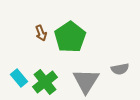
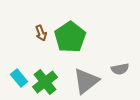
gray triangle: rotated 20 degrees clockwise
